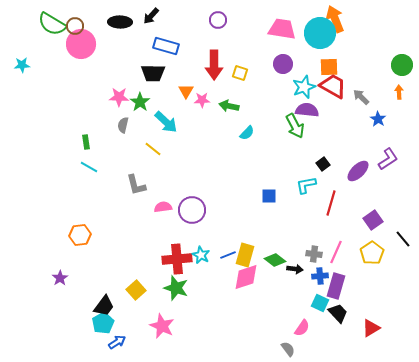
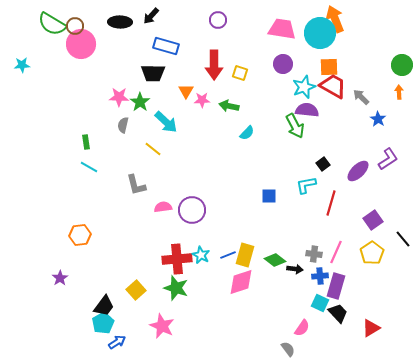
pink diamond at (246, 277): moved 5 px left, 5 px down
